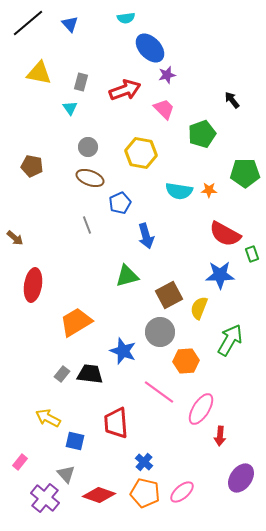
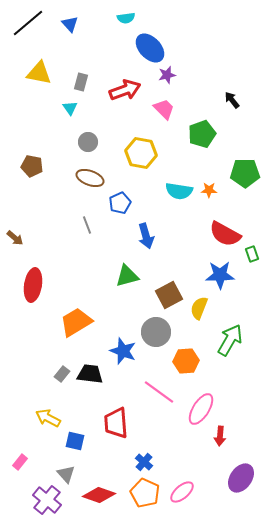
gray circle at (88, 147): moved 5 px up
gray circle at (160, 332): moved 4 px left
orange pentagon at (145, 493): rotated 12 degrees clockwise
purple cross at (45, 498): moved 2 px right, 2 px down
